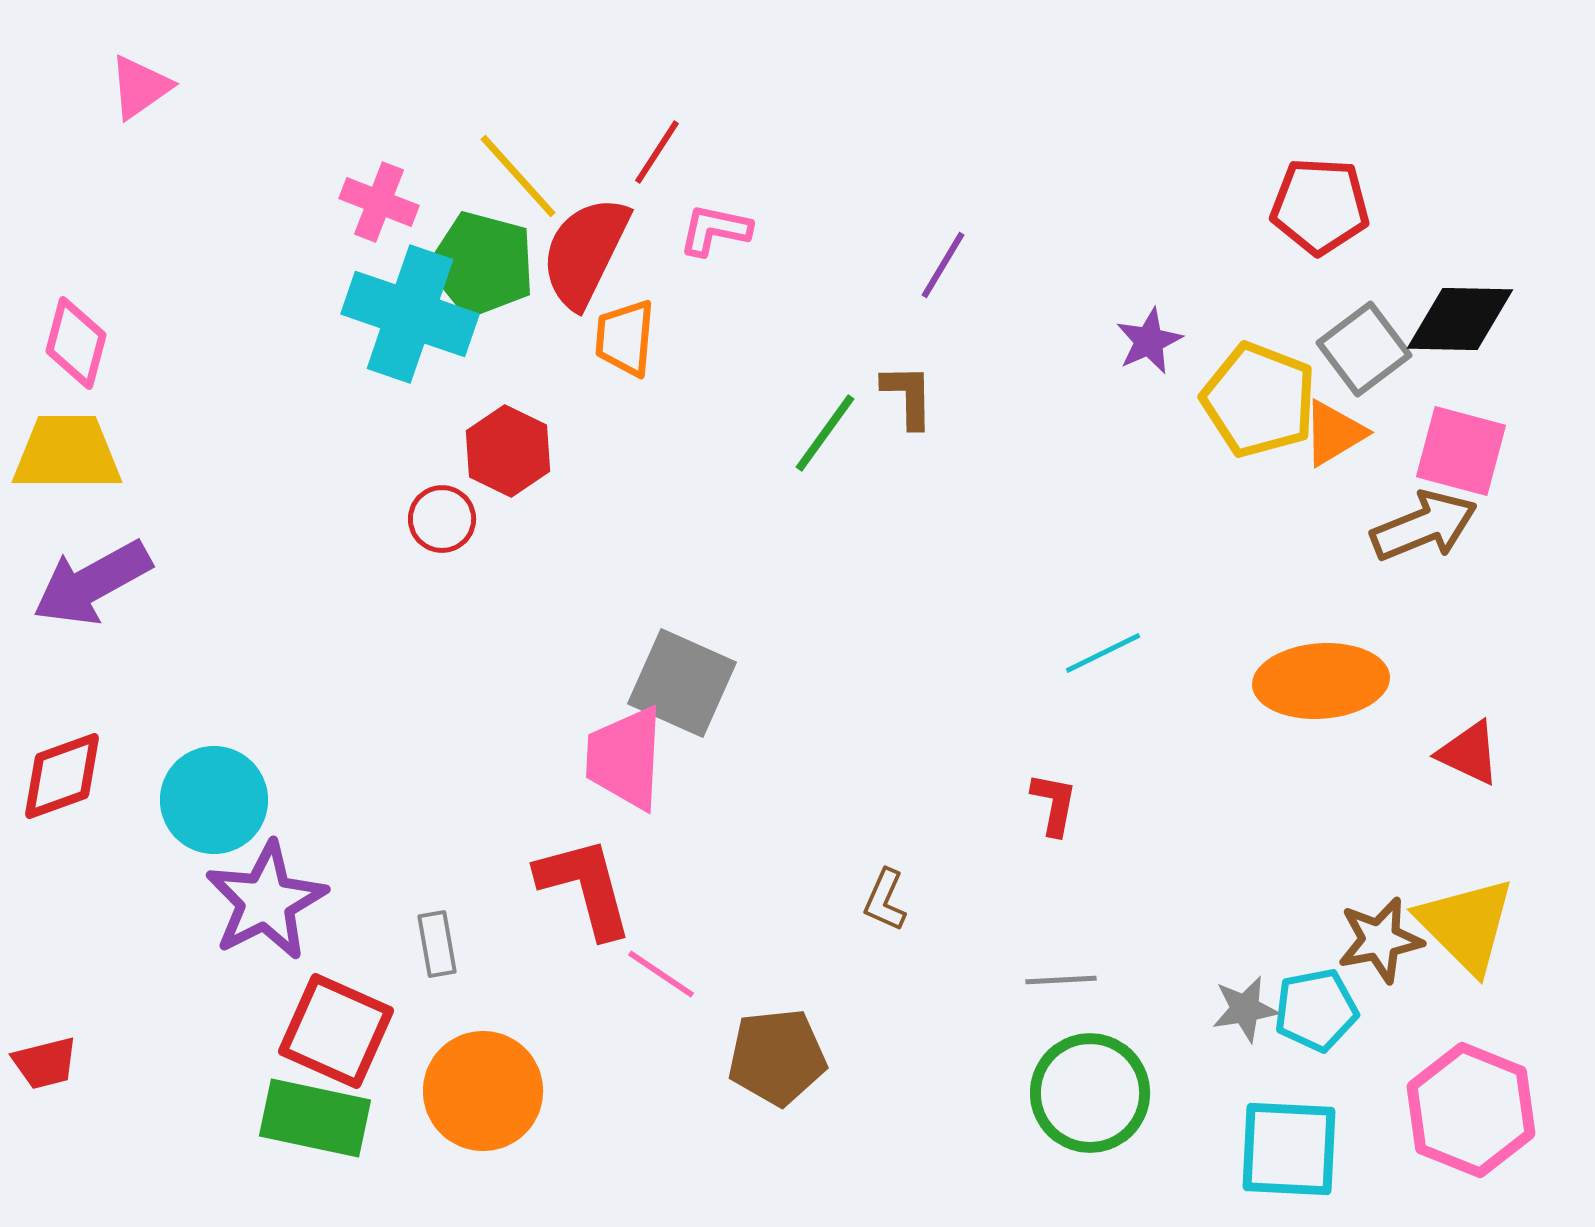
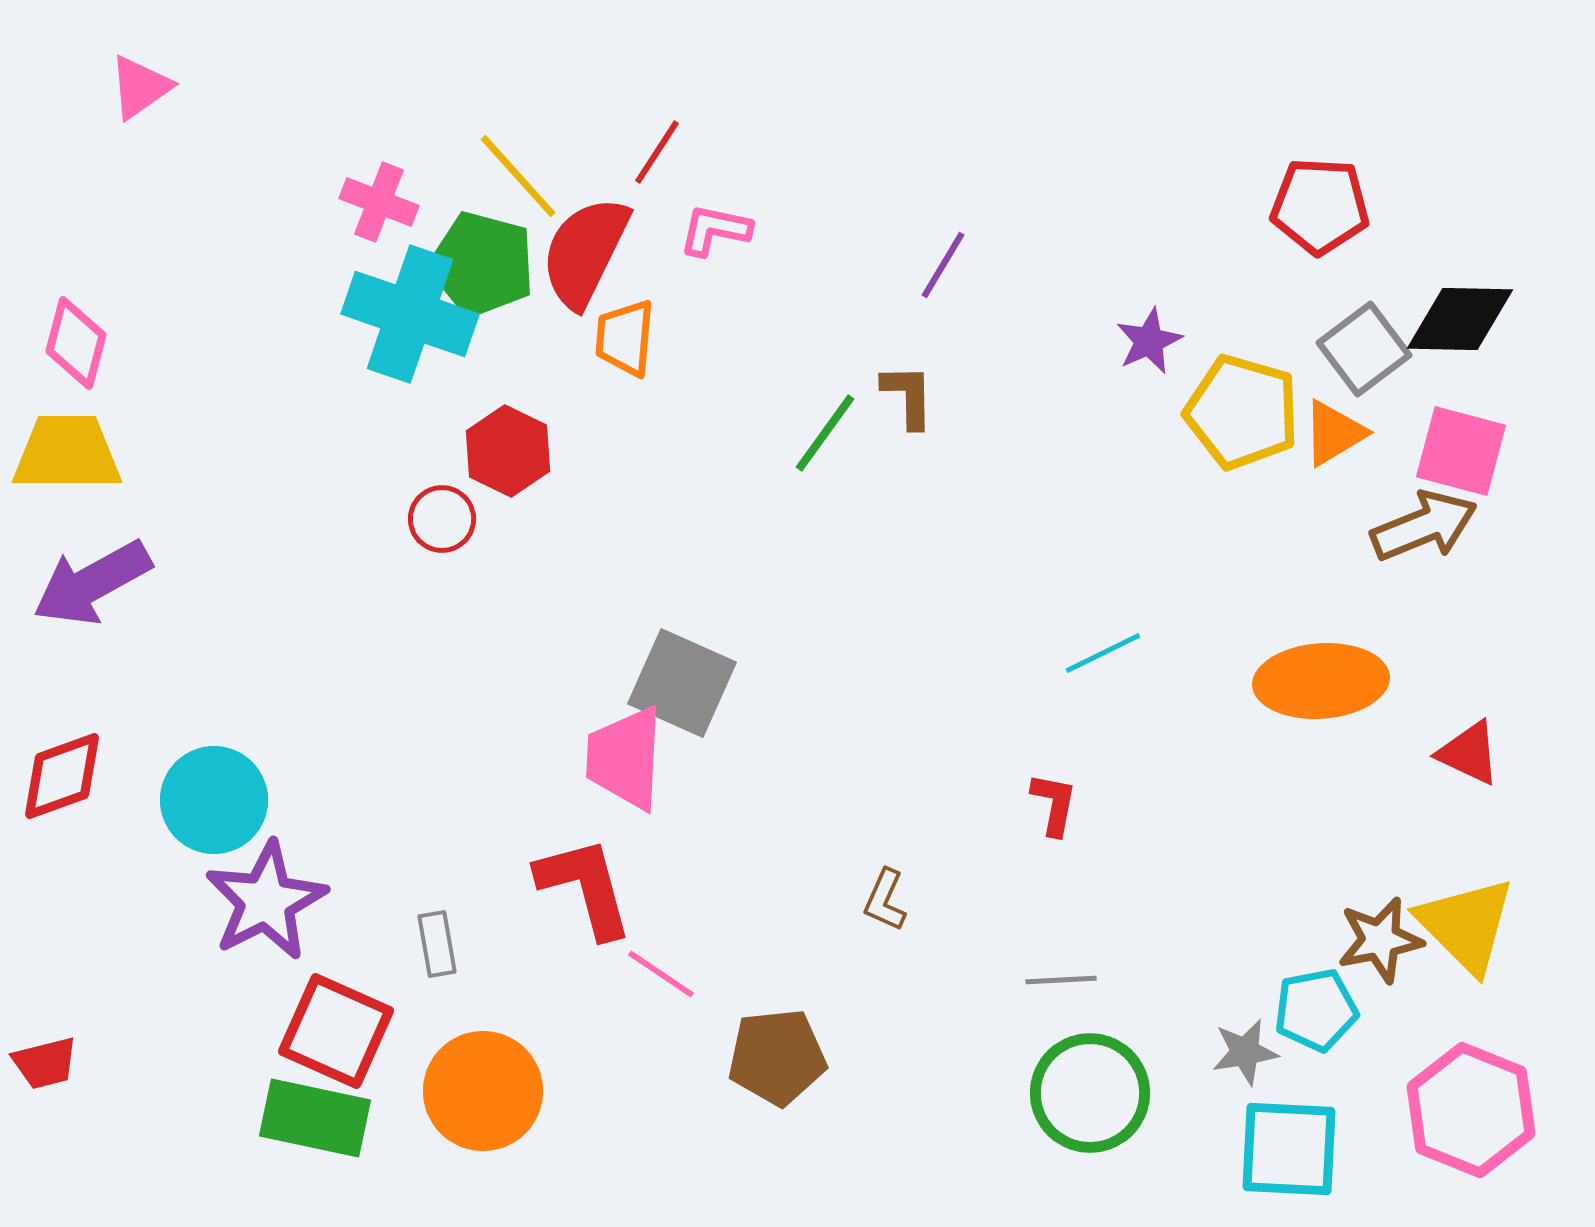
yellow pentagon at (1259, 400): moved 17 px left, 12 px down; rotated 5 degrees counterclockwise
gray star at (1245, 1009): moved 43 px down
